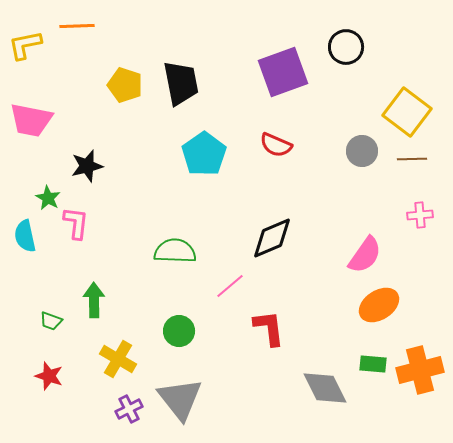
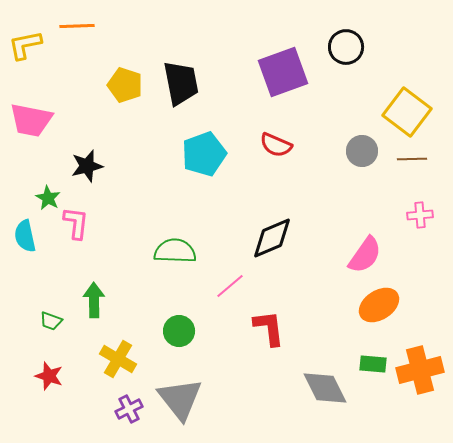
cyan pentagon: rotated 15 degrees clockwise
